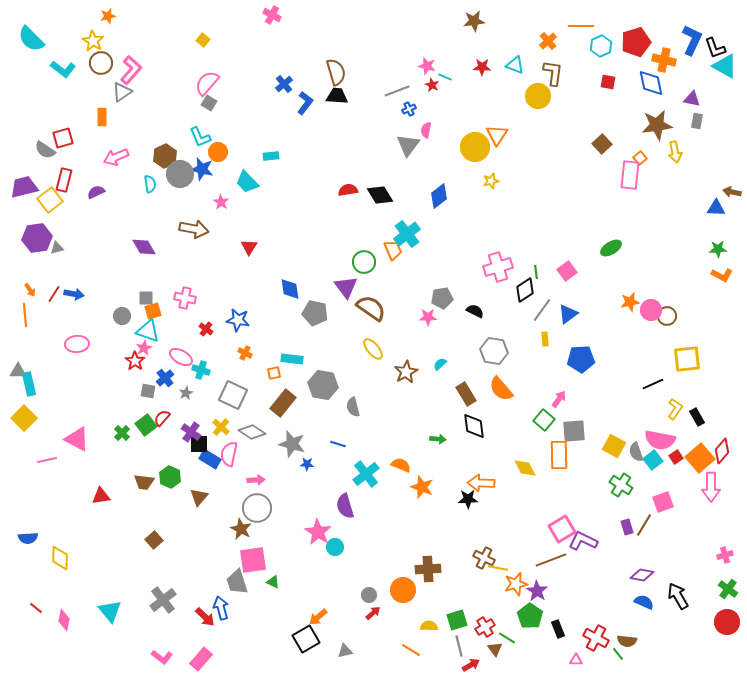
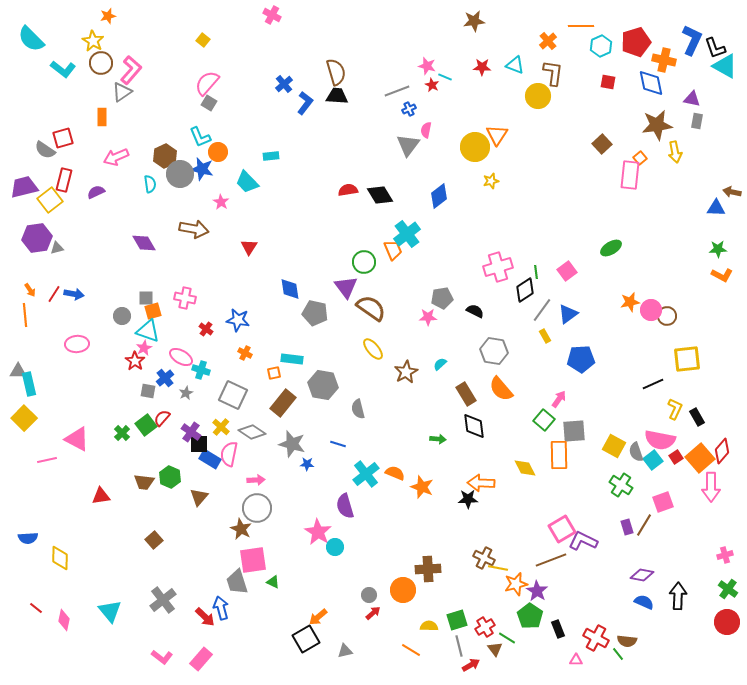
purple diamond at (144, 247): moved 4 px up
yellow rectangle at (545, 339): moved 3 px up; rotated 24 degrees counterclockwise
gray semicircle at (353, 407): moved 5 px right, 2 px down
yellow L-shape at (675, 409): rotated 10 degrees counterclockwise
orange semicircle at (401, 465): moved 6 px left, 8 px down
black arrow at (678, 596): rotated 32 degrees clockwise
